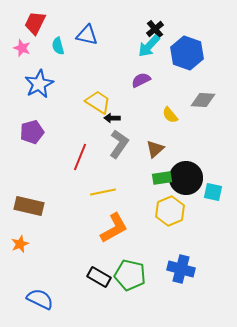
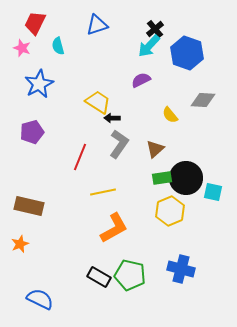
blue triangle: moved 10 px right, 10 px up; rotated 30 degrees counterclockwise
